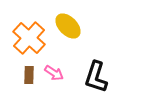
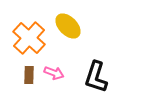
pink arrow: rotated 12 degrees counterclockwise
